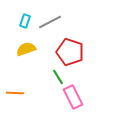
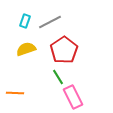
red pentagon: moved 6 px left, 2 px up; rotated 20 degrees clockwise
